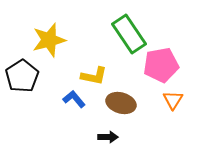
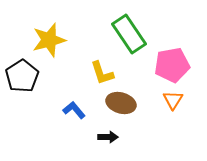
pink pentagon: moved 11 px right
yellow L-shape: moved 8 px right, 3 px up; rotated 60 degrees clockwise
blue L-shape: moved 11 px down
